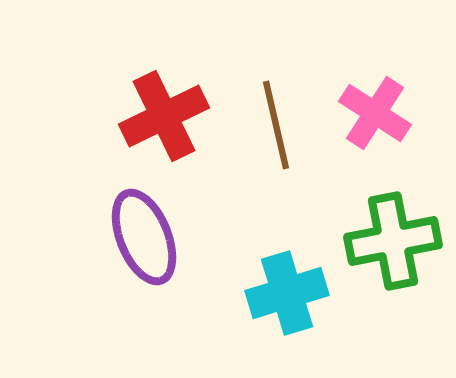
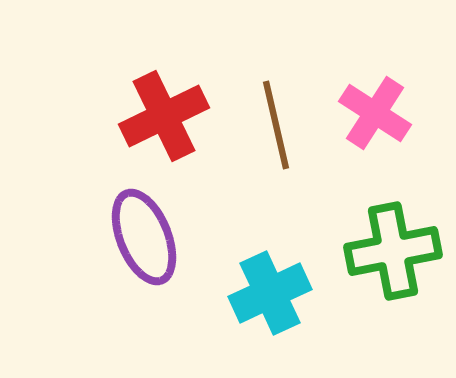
green cross: moved 10 px down
cyan cross: moved 17 px left; rotated 8 degrees counterclockwise
